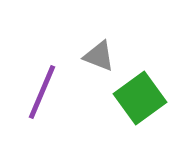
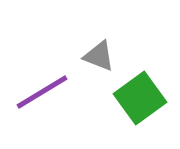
purple line: rotated 36 degrees clockwise
